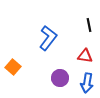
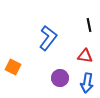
orange square: rotated 14 degrees counterclockwise
